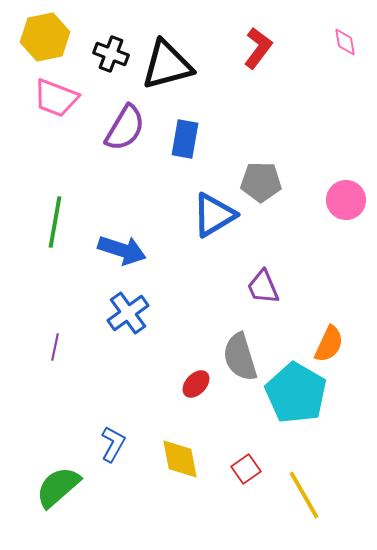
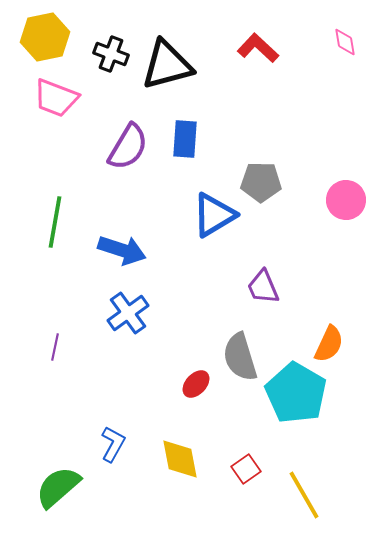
red L-shape: rotated 84 degrees counterclockwise
purple semicircle: moved 3 px right, 19 px down
blue rectangle: rotated 6 degrees counterclockwise
